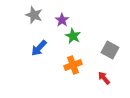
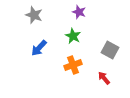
purple star: moved 17 px right, 8 px up; rotated 16 degrees counterclockwise
